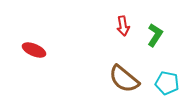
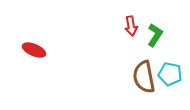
red arrow: moved 8 px right
brown semicircle: moved 20 px right, 2 px up; rotated 40 degrees clockwise
cyan pentagon: moved 3 px right, 9 px up
